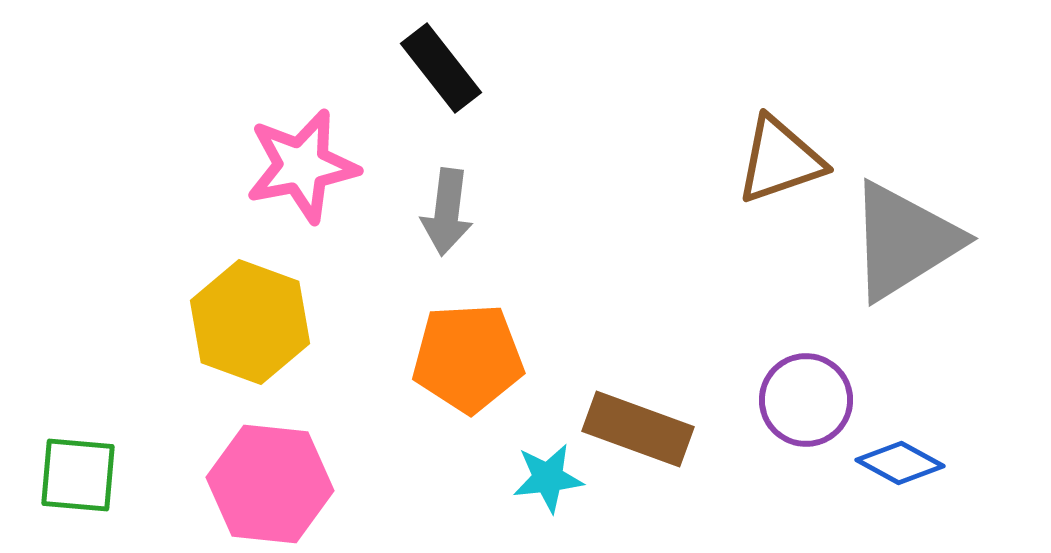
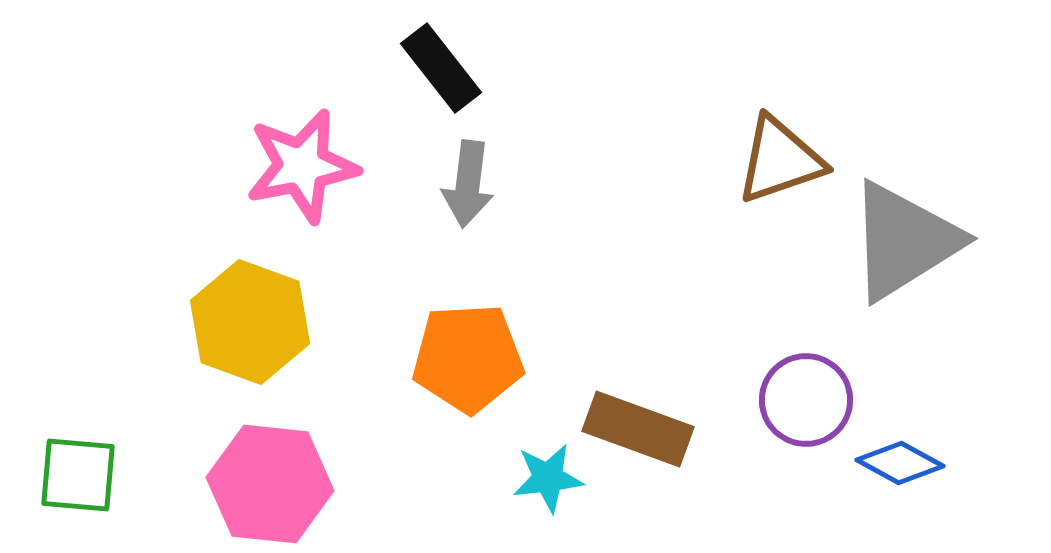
gray arrow: moved 21 px right, 28 px up
